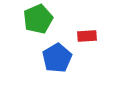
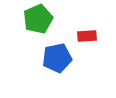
blue pentagon: rotated 20 degrees clockwise
